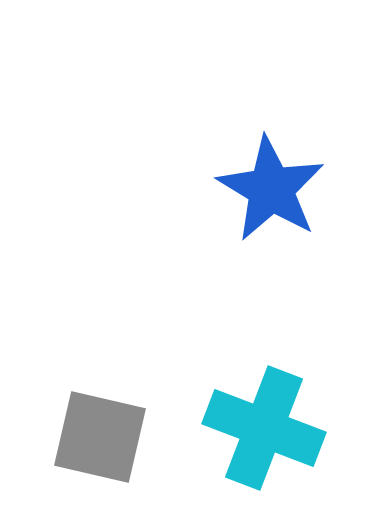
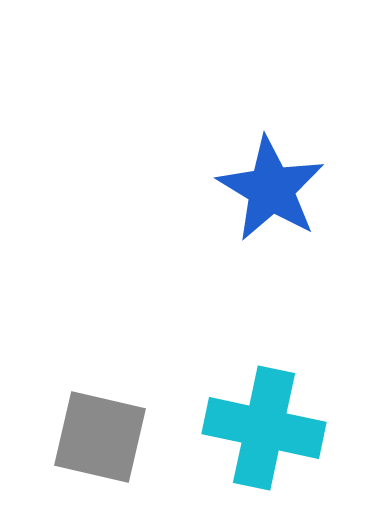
cyan cross: rotated 9 degrees counterclockwise
